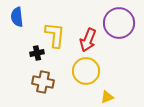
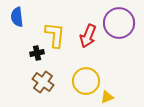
red arrow: moved 4 px up
yellow circle: moved 10 px down
brown cross: rotated 25 degrees clockwise
